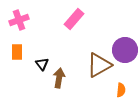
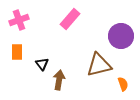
pink rectangle: moved 4 px left
purple circle: moved 4 px left, 14 px up
brown triangle: rotated 16 degrees clockwise
brown arrow: moved 2 px down
orange semicircle: moved 2 px right, 6 px up; rotated 24 degrees counterclockwise
